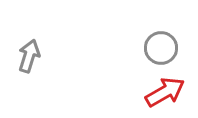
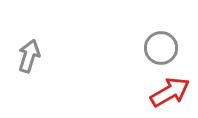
red arrow: moved 5 px right
